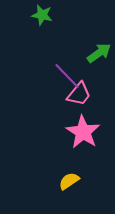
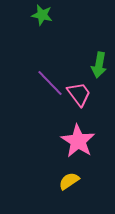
green arrow: moved 12 px down; rotated 135 degrees clockwise
purple line: moved 17 px left, 7 px down
pink trapezoid: rotated 76 degrees counterclockwise
pink star: moved 5 px left, 9 px down
